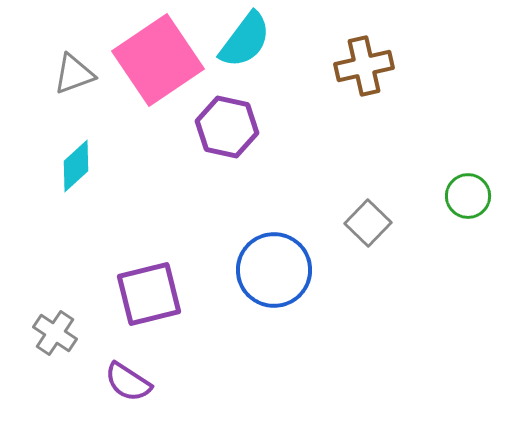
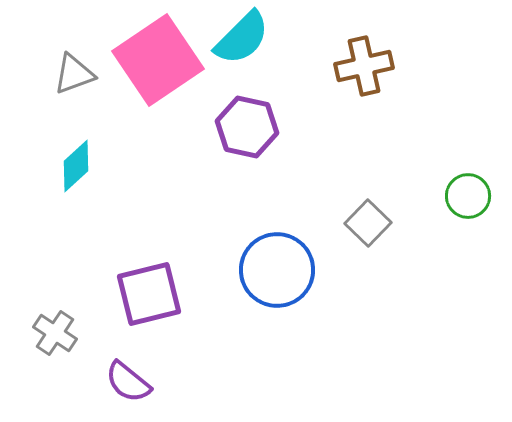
cyan semicircle: moved 3 px left, 2 px up; rotated 8 degrees clockwise
purple hexagon: moved 20 px right
blue circle: moved 3 px right
purple semicircle: rotated 6 degrees clockwise
